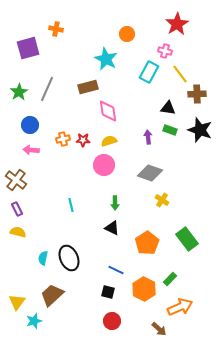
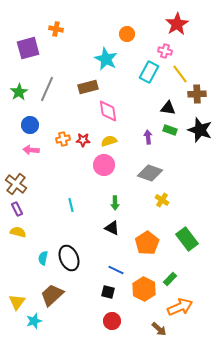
brown cross at (16, 180): moved 4 px down
